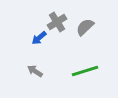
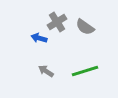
gray semicircle: rotated 102 degrees counterclockwise
blue arrow: rotated 56 degrees clockwise
gray arrow: moved 11 px right
